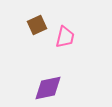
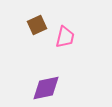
purple diamond: moved 2 px left
